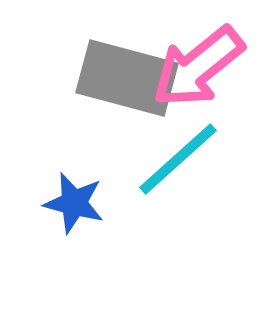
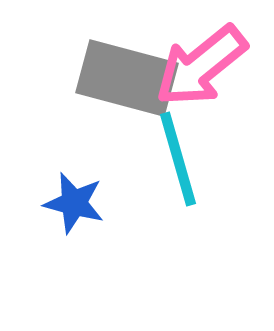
pink arrow: moved 3 px right, 1 px up
cyan line: rotated 64 degrees counterclockwise
